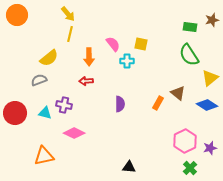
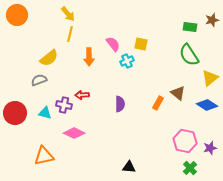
cyan cross: rotated 24 degrees counterclockwise
red arrow: moved 4 px left, 14 px down
pink hexagon: rotated 20 degrees counterclockwise
